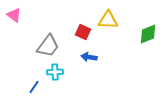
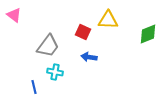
cyan cross: rotated 14 degrees clockwise
blue line: rotated 48 degrees counterclockwise
